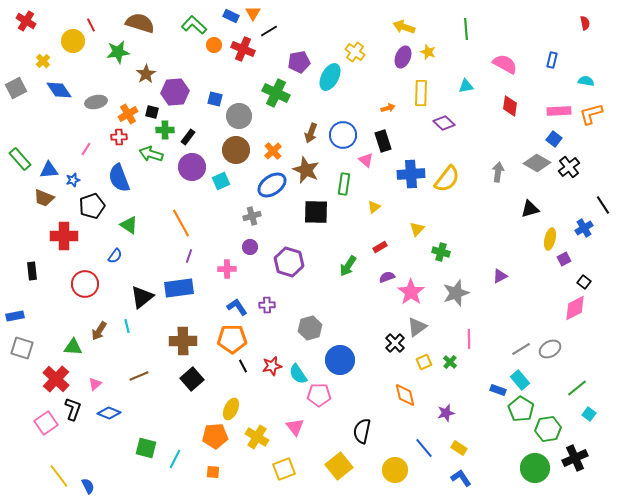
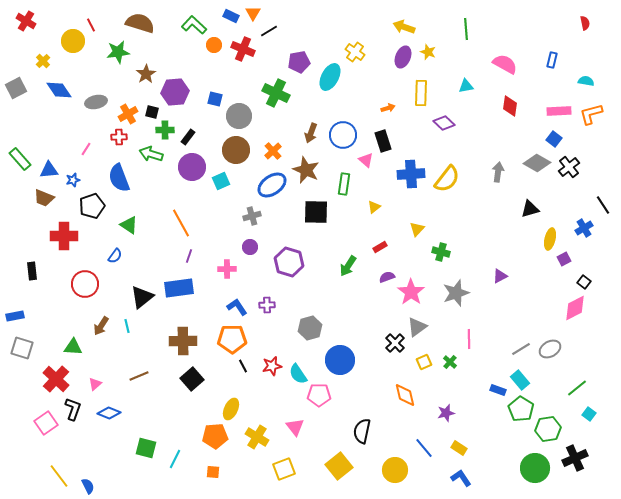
brown arrow at (99, 331): moved 2 px right, 5 px up
